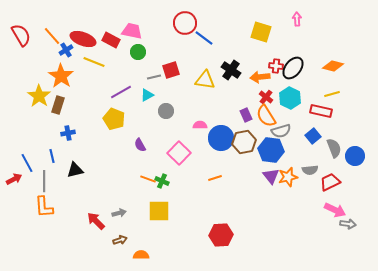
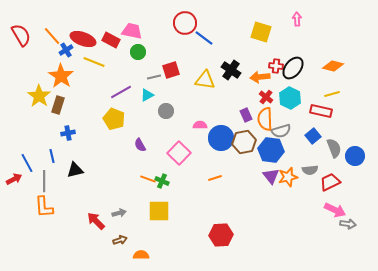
orange semicircle at (266, 116): moved 1 px left, 3 px down; rotated 30 degrees clockwise
